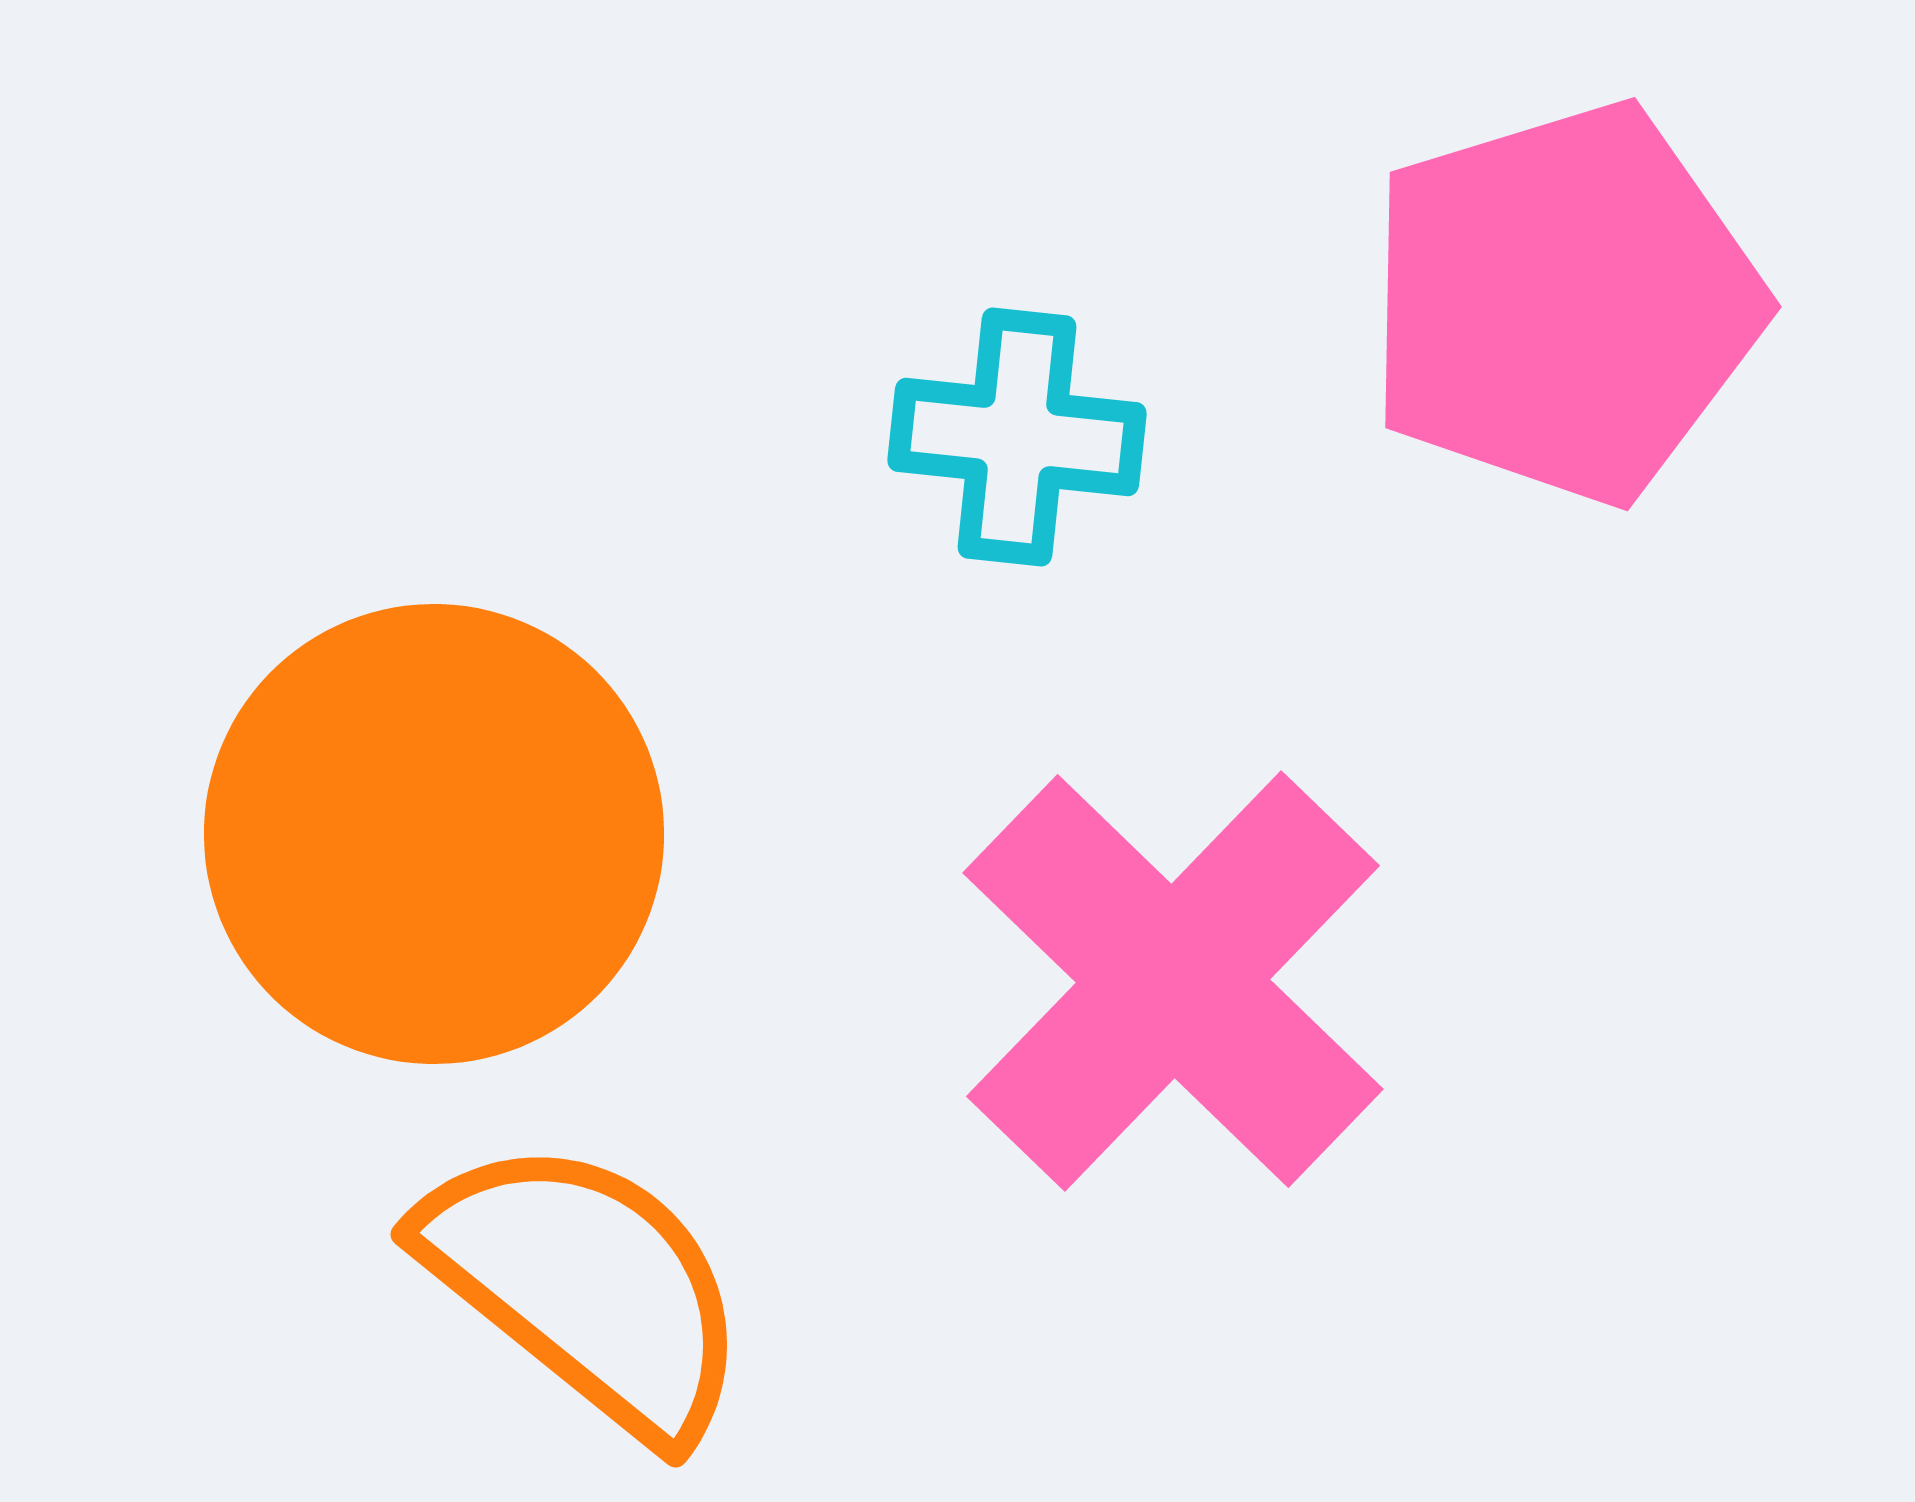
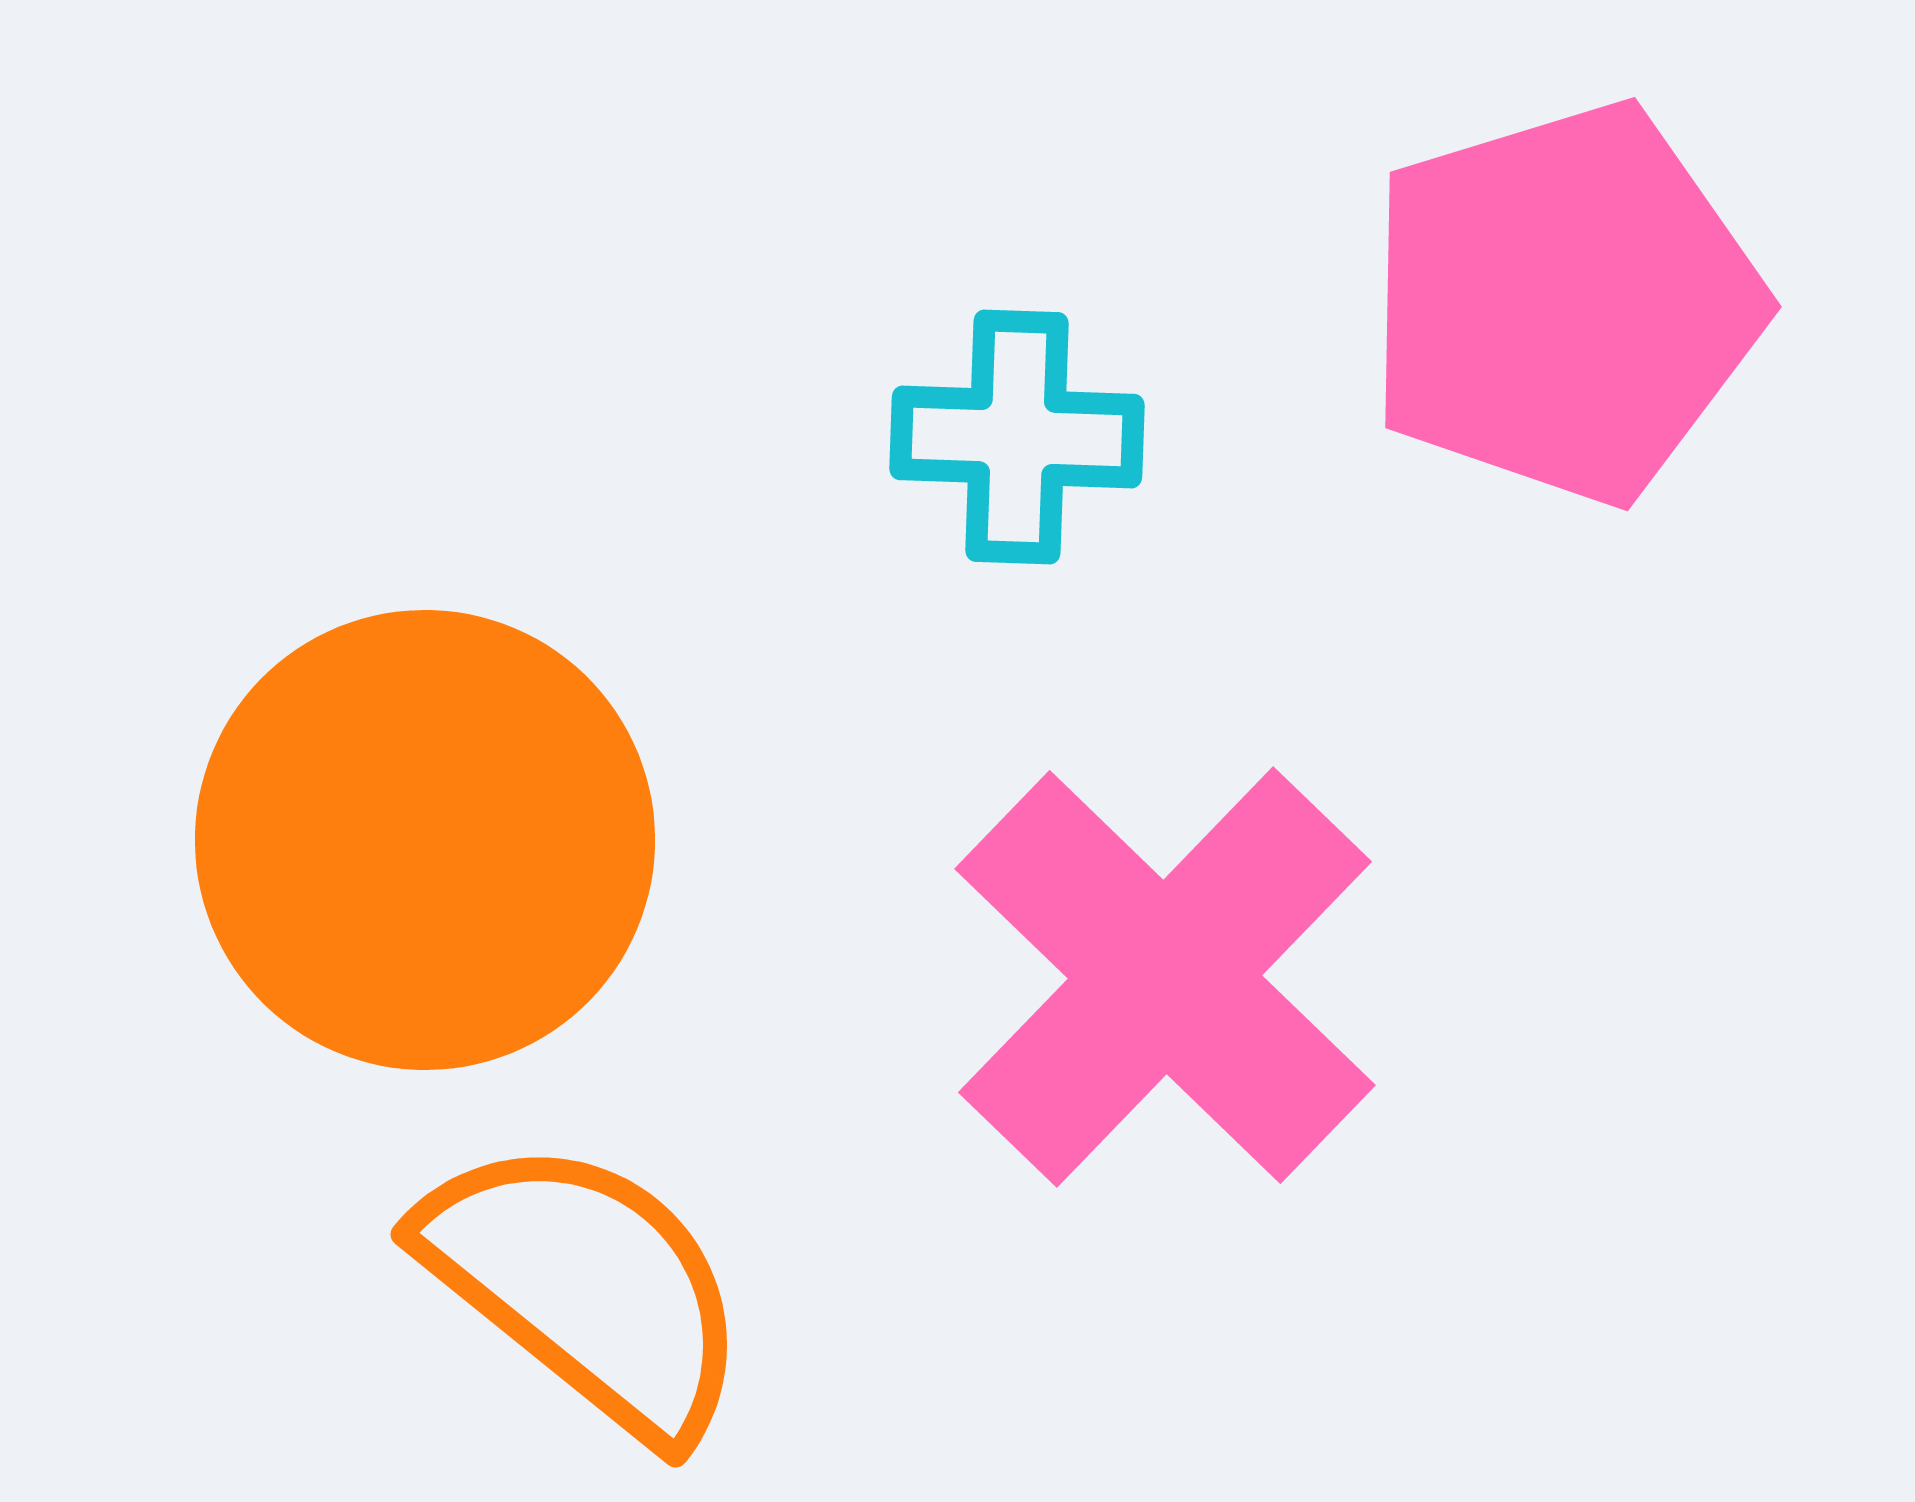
cyan cross: rotated 4 degrees counterclockwise
orange circle: moved 9 px left, 6 px down
pink cross: moved 8 px left, 4 px up
